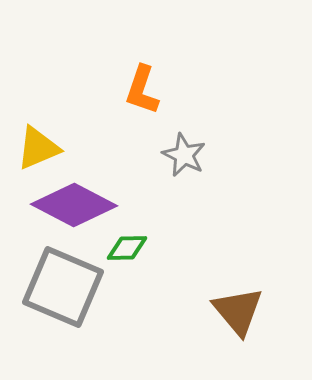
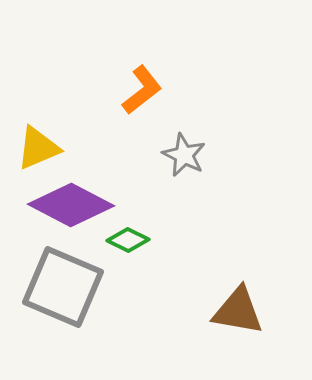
orange L-shape: rotated 147 degrees counterclockwise
purple diamond: moved 3 px left
green diamond: moved 1 px right, 8 px up; rotated 27 degrees clockwise
brown triangle: rotated 40 degrees counterclockwise
